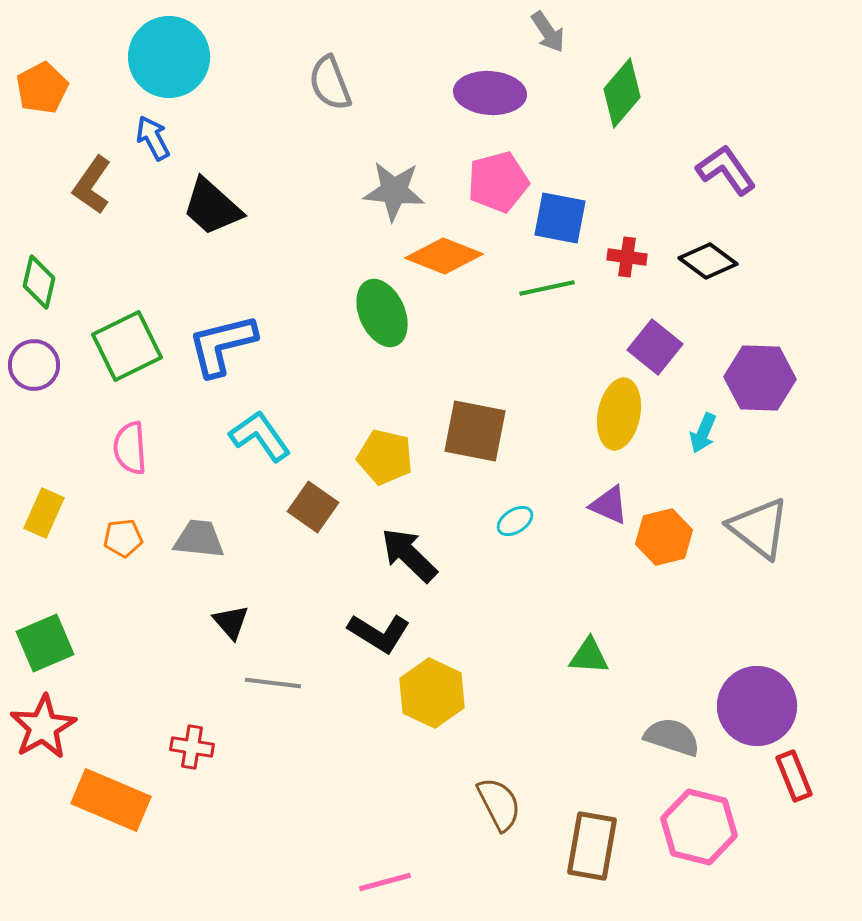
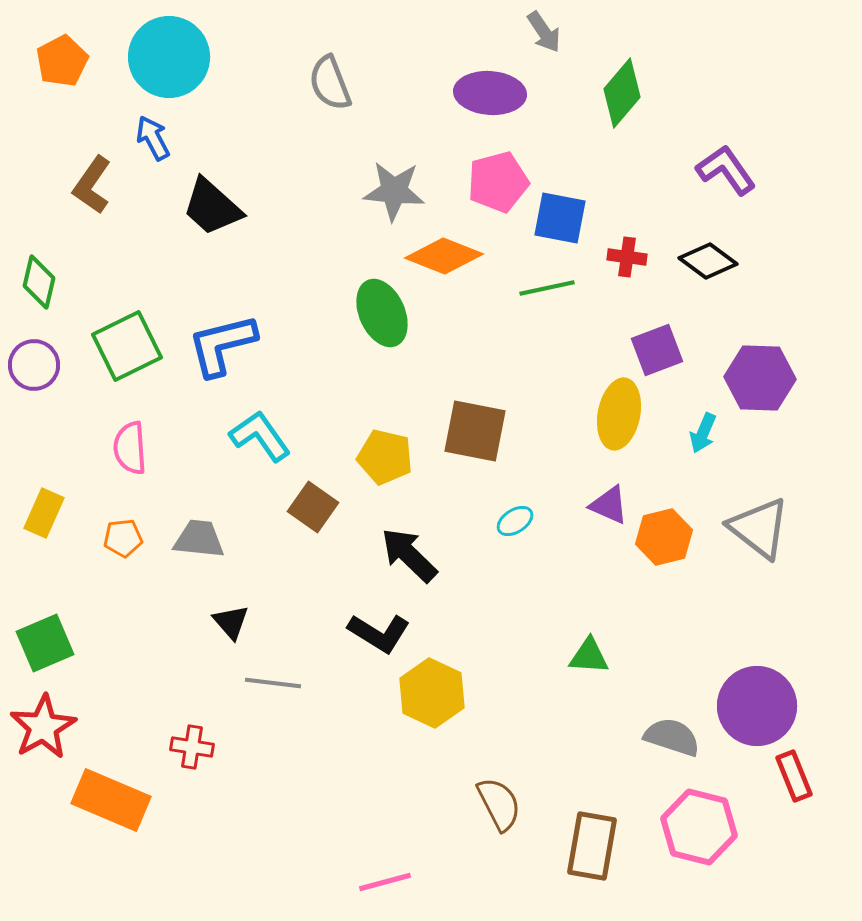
gray arrow at (548, 32): moved 4 px left
orange pentagon at (42, 88): moved 20 px right, 27 px up
purple square at (655, 347): moved 2 px right, 3 px down; rotated 30 degrees clockwise
